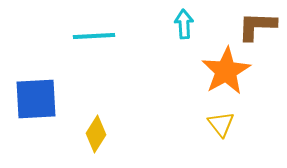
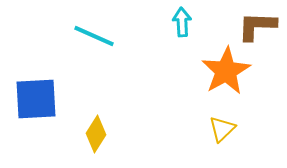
cyan arrow: moved 2 px left, 2 px up
cyan line: rotated 27 degrees clockwise
yellow triangle: moved 1 px right, 5 px down; rotated 24 degrees clockwise
